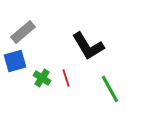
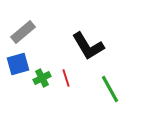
blue square: moved 3 px right, 3 px down
green cross: rotated 30 degrees clockwise
